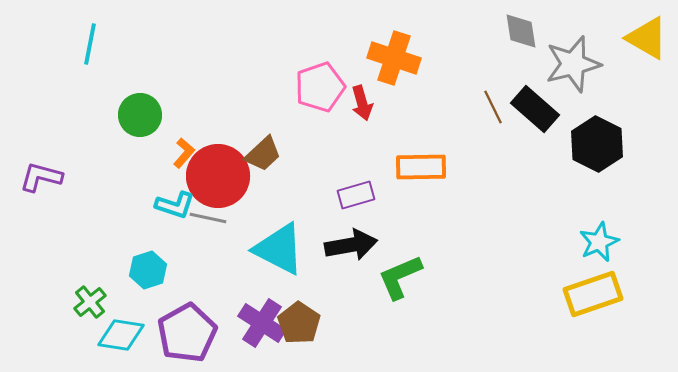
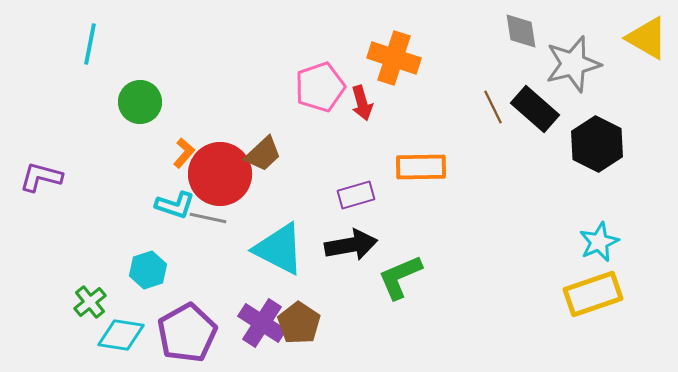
green circle: moved 13 px up
red circle: moved 2 px right, 2 px up
